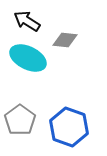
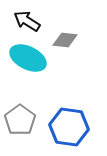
blue hexagon: rotated 12 degrees counterclockwise
